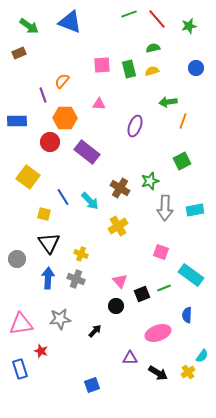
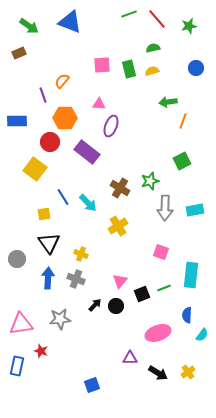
purple ellipse at (135, 126): moved 24 px left
yellow square at (28, 177): moved 7 px right, 8 px up
cyan arrow at (90, 201): moved 2 px left, 2 px down
yellow square at (44, 214): rotated 24 degrees counterclockwise
cyan rectangle at (191, 275): rotated 60 degrees clockwise
pink triangle at (120, 281): rotated 21 degrees clockwise
black arrow at (95, 331): moved 26 px up
cyan semicircle at (202, 356): moved 21 px up
blue rectangle at (20, 369): moved 3 px left, 3 px up; rotated 30 degrees clockwise
